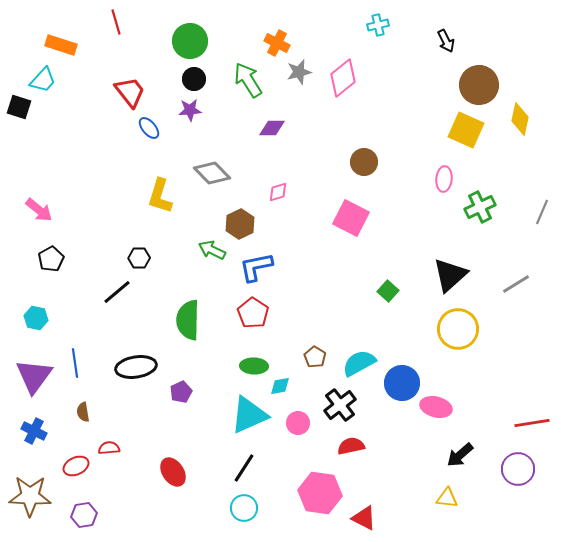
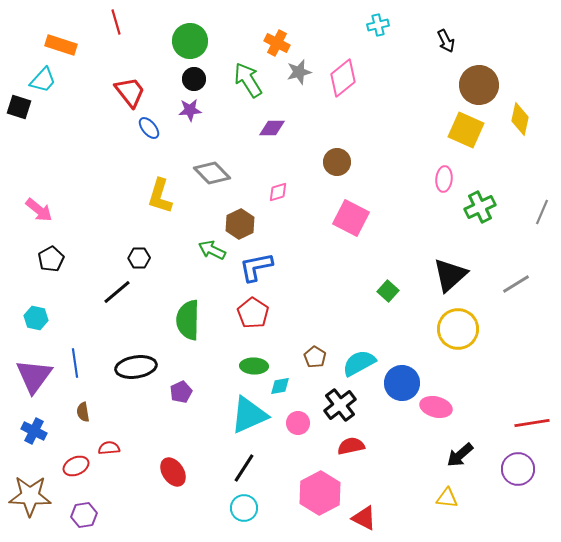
brown circle at (364, 162): moved 27 px left
pink hexagon at (320, 493): rotated 24 degrees clockwise
